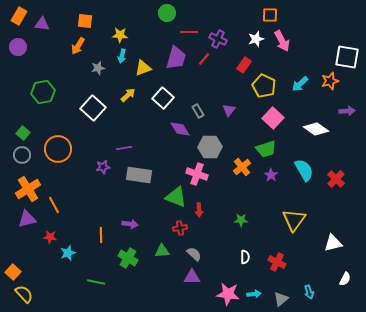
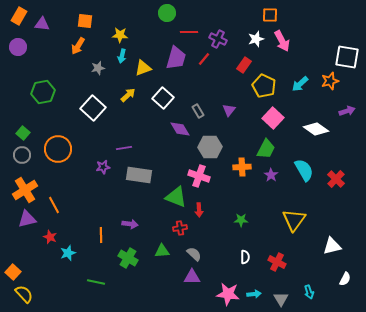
purple arrow at (347, 111): rotated 14 degrees counterclockwise
green trapezoid at (266, 149): rotated 45 degrees counterclockwise
orange cross at (242, 167): rotated 36 degrees clockwise
pink cross at (197, 174): moved 2 px right, 2 px down
orange cross at (28, 189): moved 3 px left, 1 px down
red star at (50, 237): rotated 16 degrees clockwise
white triangle at (333, 243): moved 1 px left, 3 px down
gray triangle at (281, 299): rotated 21 degrees counterclockwise
